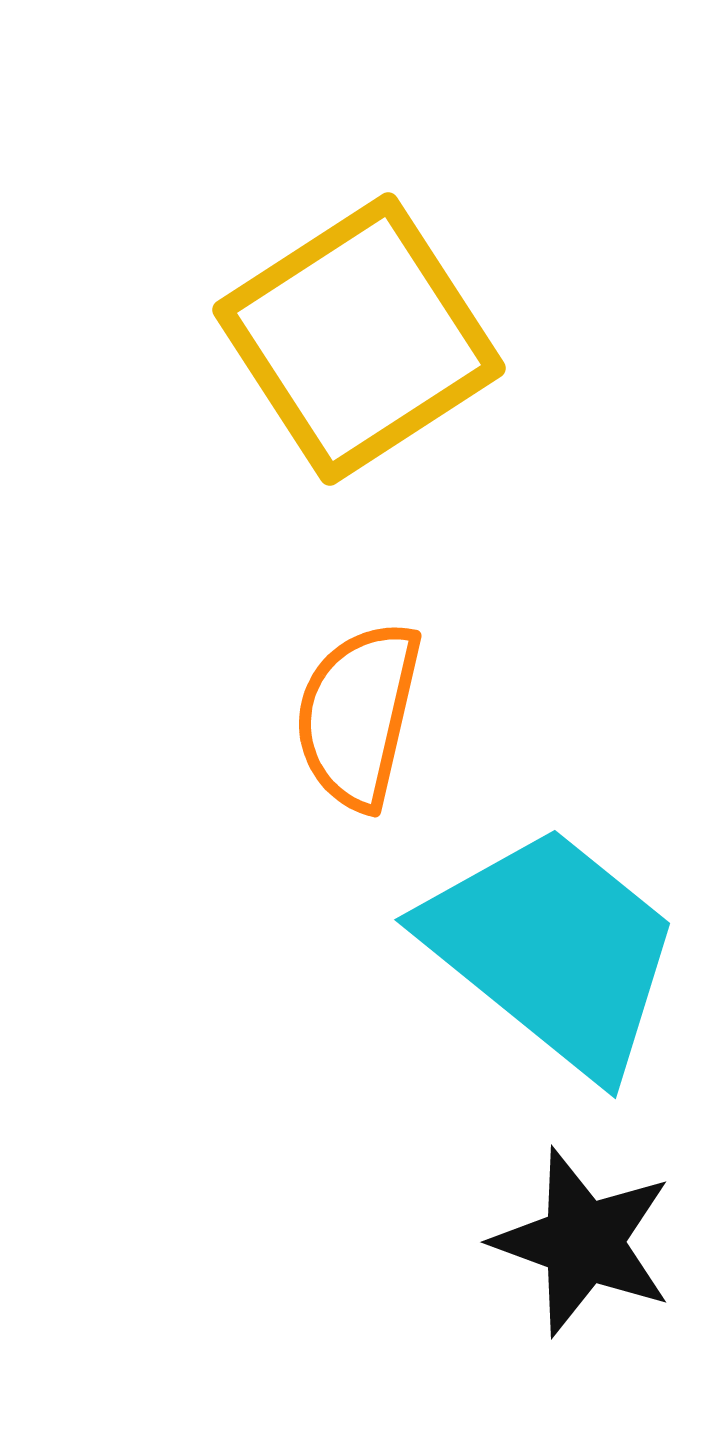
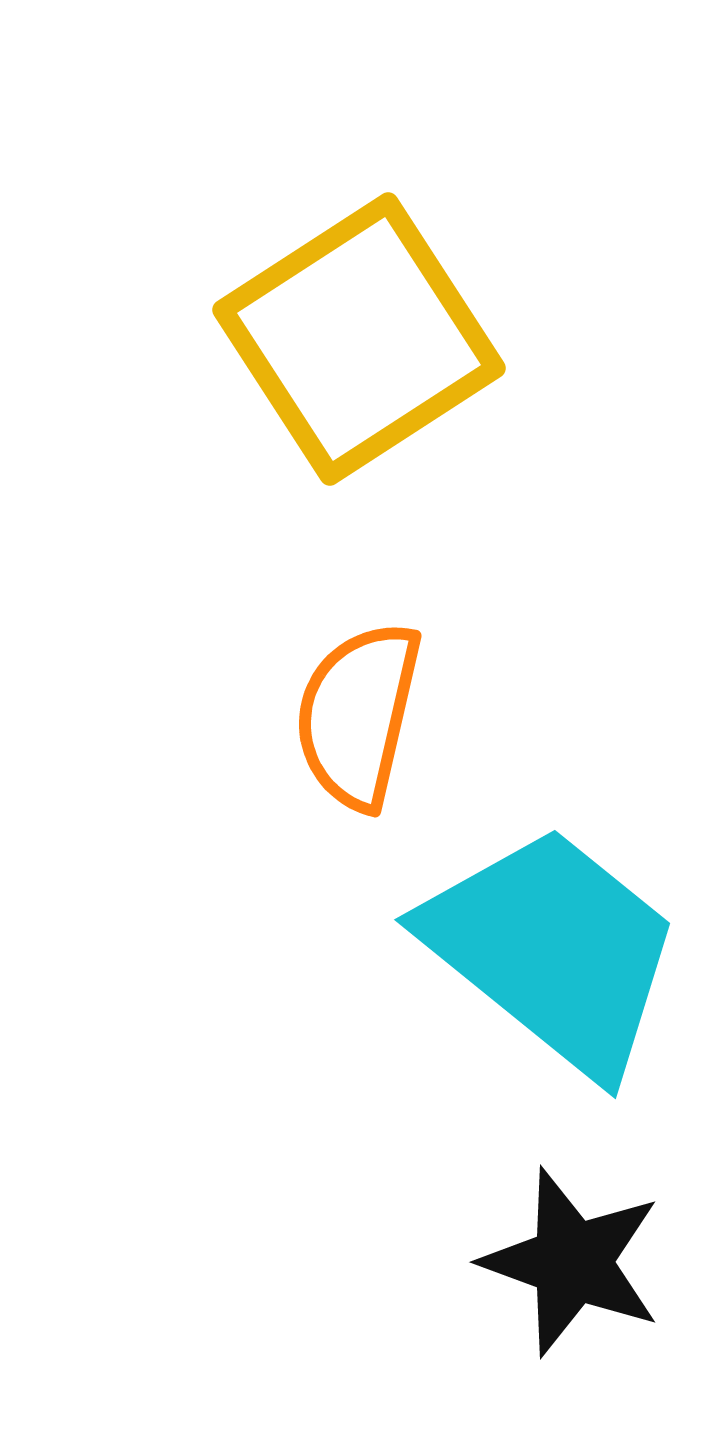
black star: moved 11 px left, 20 px down
